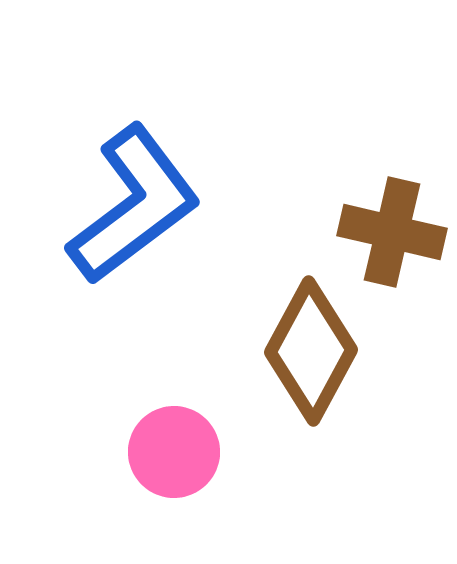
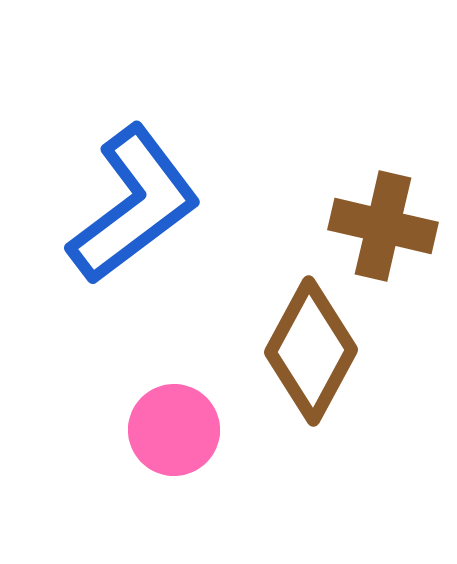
brown cross: moved 9 px left, 6 px up
pink circle: moved 22 px up
